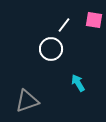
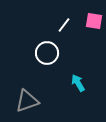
pink square: moved 1 px down
white circle: moved 4 px left, 4 px down
